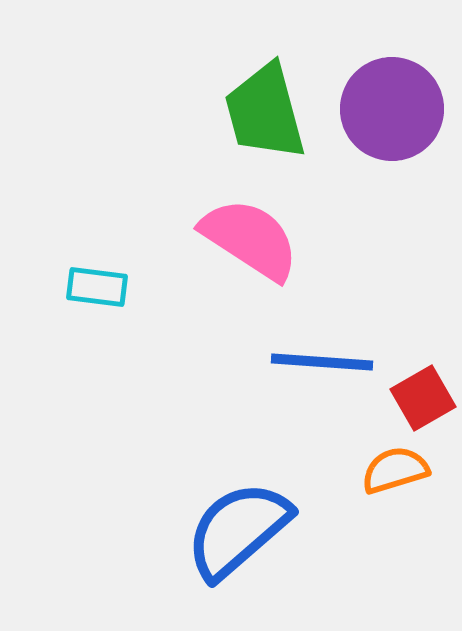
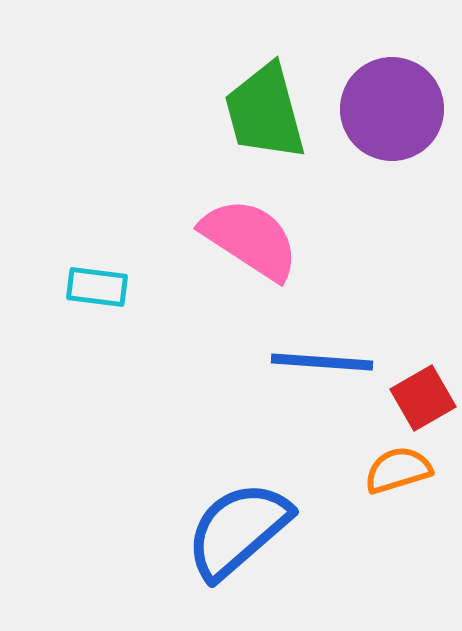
orange semicircle: moved 3 px right
